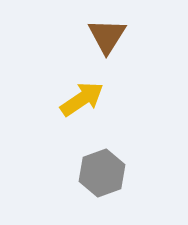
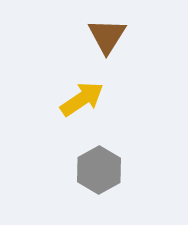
gray hexagon: moved 3 px left, 3 px up; rotated 9 degrees counterclockwise
